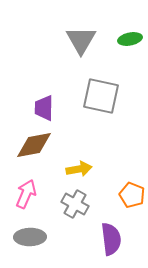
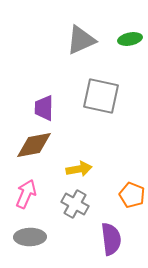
gray triangle: rotated 36 degrees clockwise
